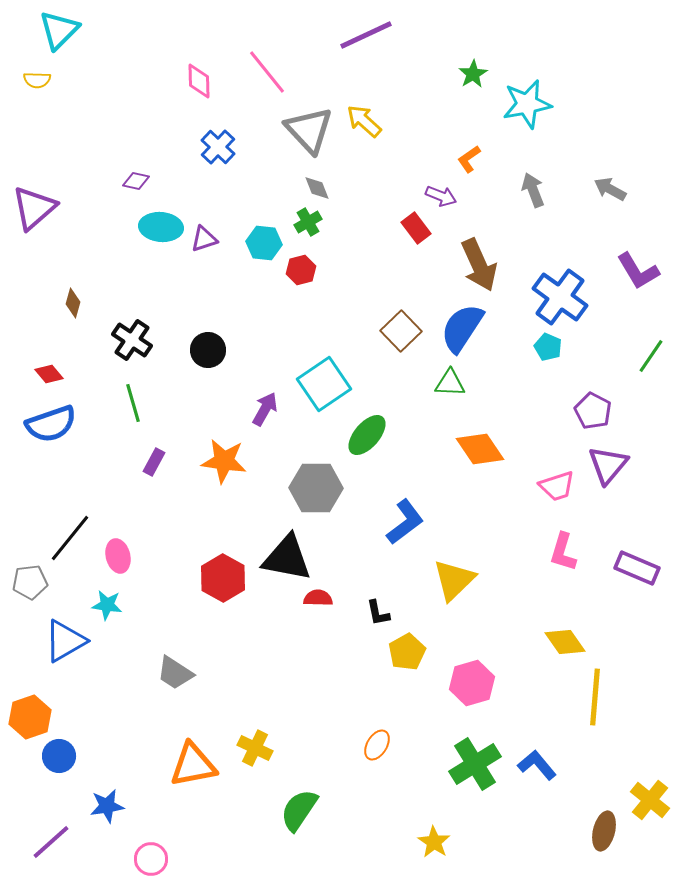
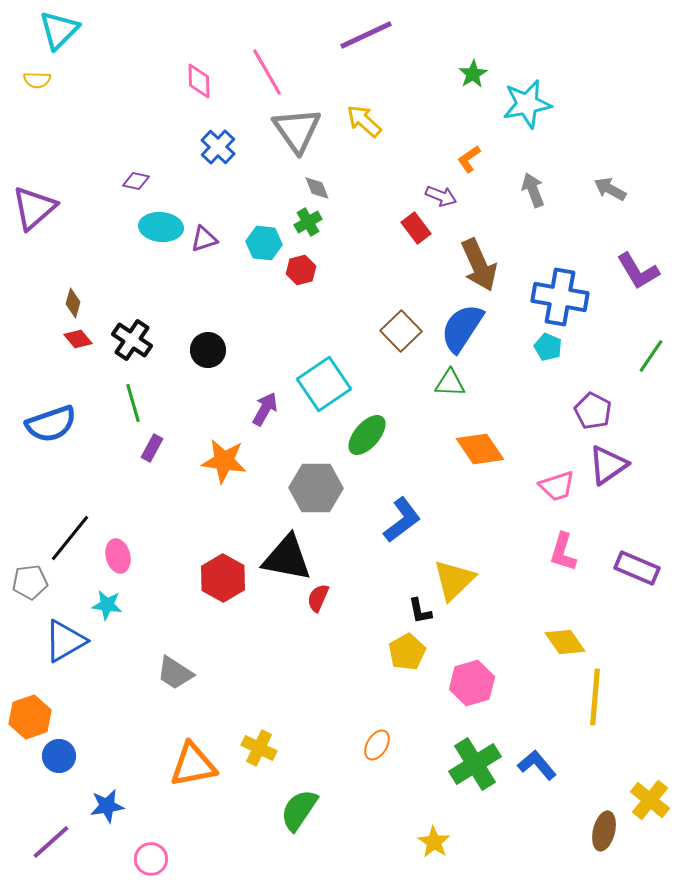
pink line at (267, 72): rotated 9 degrees clockwise
gray triangle at (309, 130): moved 12 px left; rotated 8 degrees clockwise
blue cross at (560, 297): rotated 26 degrees counterclockwise
red diamond at (49, 374): moved 29 px right, 35 px up
purple rectangle at (154, 462): moved 2 px left, 14 px up
purple triangle at (608, 465): rotated 15 degrees clockwise
blue L-shape at (405, 522): moved 3 px left, 2 px up
red semicircle at (318, 598): rotated 68 degrees counterclockwise
black L-shape at (378, 613): moved 42 px right, 2 px up
yellow cross at (255, 748): moved 4 px right
